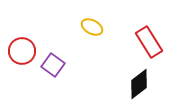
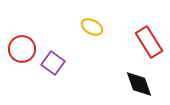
red circle: moved 2 px up
purple square: moved 2 px up
black diamond: rotated 72 degrees counterclockwise
